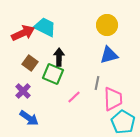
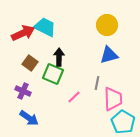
purple cross: rotated 21 degrees counterclockwise
